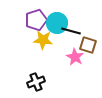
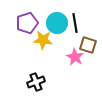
purple pentagon: moved 9 px left, 3 px down
black line: moved 4 px right, 8 px up; rotated 66 degrees clockwise
